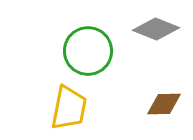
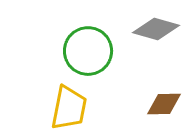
gray diamond: rotated 6 degrees counterclockwise
